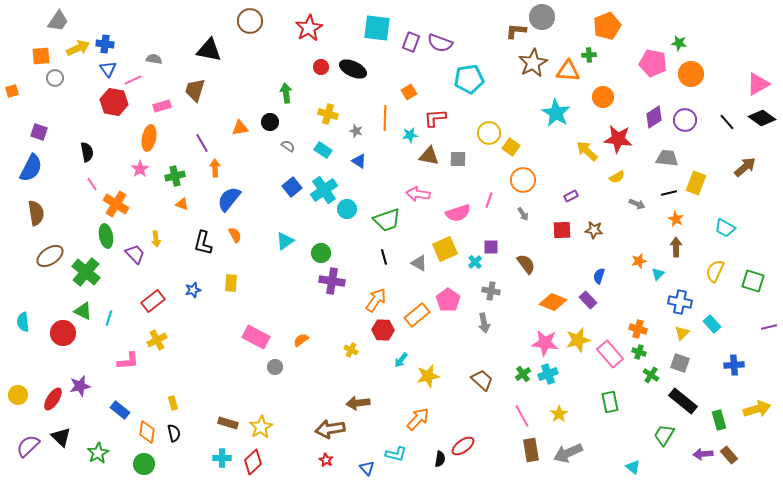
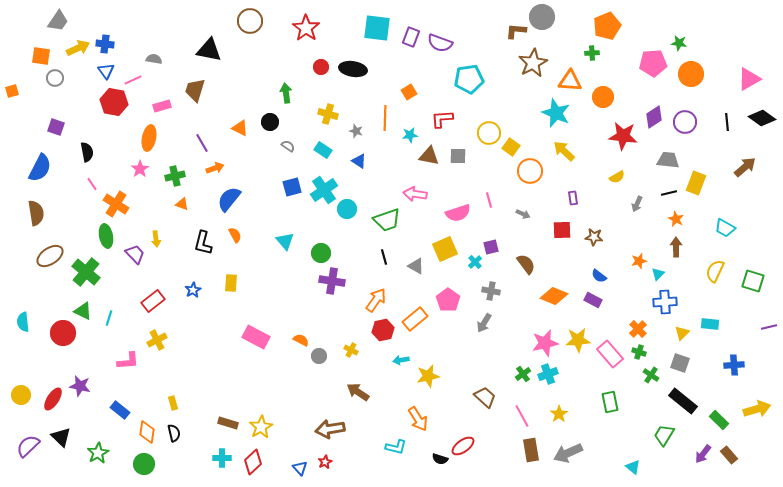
red star at (309, 28): moved 3 px left; rotated 8 degrees counterclockwise
purple rectangle at (411, 42): moved 5 px up
green cross at (589, 55): moved 3 px right, 2 px up
orange square at (41, 56): rotated 12 degrees clockwise
pink pentagon at (653, 63): rotated 16 degrees counterclockwise
blue triangle at (108, 69): moved 2 px left, 2 px down
black ellipse at (353, 69): rotated 16 degrees counterclockwise
orange triangle at (568, 71): moved 2 px right, 10 px down
pink triangle at (758, 84): moved 9 px left, 5 px up
cyan star at (556, 113): rotated 8 degrees counterclockwise
red L-shape at (435, 118): moved 7 px right, 1 px down
purple circle at (685, 120): moved 2 px down
black line at (727, 122): rotated 36 degrees clockwise
orange triangle at (240, 128): rotated 36 degrees clockwise
purple square at (39, 132): moved 17 px right, 5 px up
red star at (618, 139): moved 5 px right, 3 px up
yellow arrow at (587, 151): moved 23 px left
gray trapezoid at (667, 158): moved 1 px right, 2 px down
gray square at (458, 159): moved 3 px up
blue semicircle at (31, 168): moved 9 px right
orange arrow at (215, 168): rotated 72 degrees clockwise
orange circle at (523, 180): moved 7 px right, 9 px up
blue square at (292, 187): rotated 24 degrees clockwise
pink arrow at (418, 194): moved 3 px left
purple rectangle at (571, 196): moved 2 px right, 2 px down; rotated 72 degrees counterclockwise
pink line at (489, 200): rotated 35 degrees counterclockwise
gray arrow at (637, 204): rotated 91 degrees clockwise
gray arrow at (523, 214): rotated 32 degrees counterclockwise
brown star at (594, 230): moved 7 px down
cyan triangle at (285, 241): rotated 36 degrees counterclockwise
purple square at (491, 247): rotated 14 degrees counterclockwise
gray triangle at (419, 263): moved 3 px left, 3 px down
blue semicircle at (599, 276): rotated 70 degrees counterclockwise
blue star at (193, 290): rotated 14 degrees counterclockwise
purple rectangle at (588, 300): moved 5 px right; rotated 18 degrees counterclockwise
orange diamond at (553, 302): moved 1 px right, 6 px up
blue cross at (680, 302): moved 15 px left; rotated 15 degrees counterclockwise
orange rectangle at (417, 315): moved 2 px left, 4 px down
gray arrow at (484, 323): rotated 42 degrees clockwise
cyan rectangle at (712, 324): moved 2 px left; rotated 42 degrees counterclockwise
orange cross at (638, 329): rotated 30 degrees clockwise
red hexagon at (383, 330): rotated 15 degrees counterclockwise
orange semicircle at (301, 340): rotated 63 degrees clockwise
yellow star at (578, 340): rotated 10 degrees clockwise
pink star at (545, 343): rotated 20 degrees counterclockwise
cyan arrow at (401, 360): rotated 42 degrees clockwise
gray circle at (275, 367): moved 44 px right, 11 px up
brown trapezoid at (482, 380): moved 3 px right, 17 px down
purple star at (80, 386): rotated 25 degrees clockwise
yellow circle at (18, 395): moved 3 px right
brown arrow at (358, 403): moved 11 px up; rotated 40 degrees clockwise
orange arrow at (418, 419): rotated 105 degrees clockwise
green rectangle at (719, 420): rotated 30 degrees counterclockwise
cyan L-shape at (396, 454): moved 7 px up
purple arrow at (703, 454): rotated 48 degrees counterclockwise
black semicircle at (440, 459): rotated 98 degrees clockwise
red star at (326, 460): moved 1 px left, 2 px down; rotated 16 degrees clockwise
blue triangle at (367, 468): moved 67 px left
